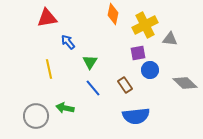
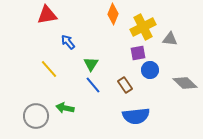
orange diamond: rotated 10 degrees clockwise
red triangle: moved 3 px up
yellow cross: moved 2 px left, 2 px down
green triangle: moved 1 px right, 2 px down
yellow line: rotated 30 degrees counterclockwise
blue line: moved 3 px up
